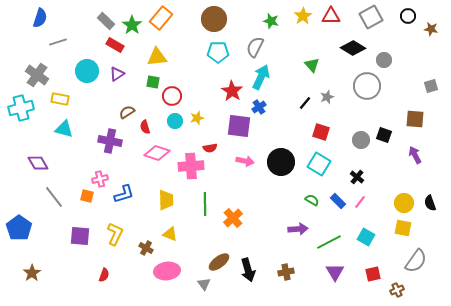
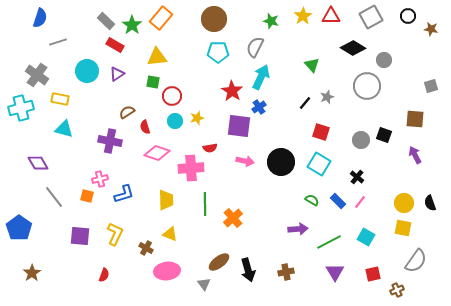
pink cross at (191, 166): moved 2 px down
